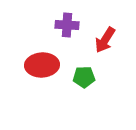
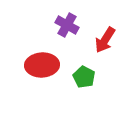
purple cross: rotated 25 degrees clockwise
green pentagon: rotated 30 degrees clockwise
